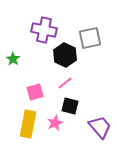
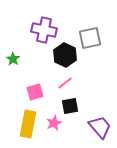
black square: rotated 24 degrees counterclockwise
pink star: moved 1 px left
